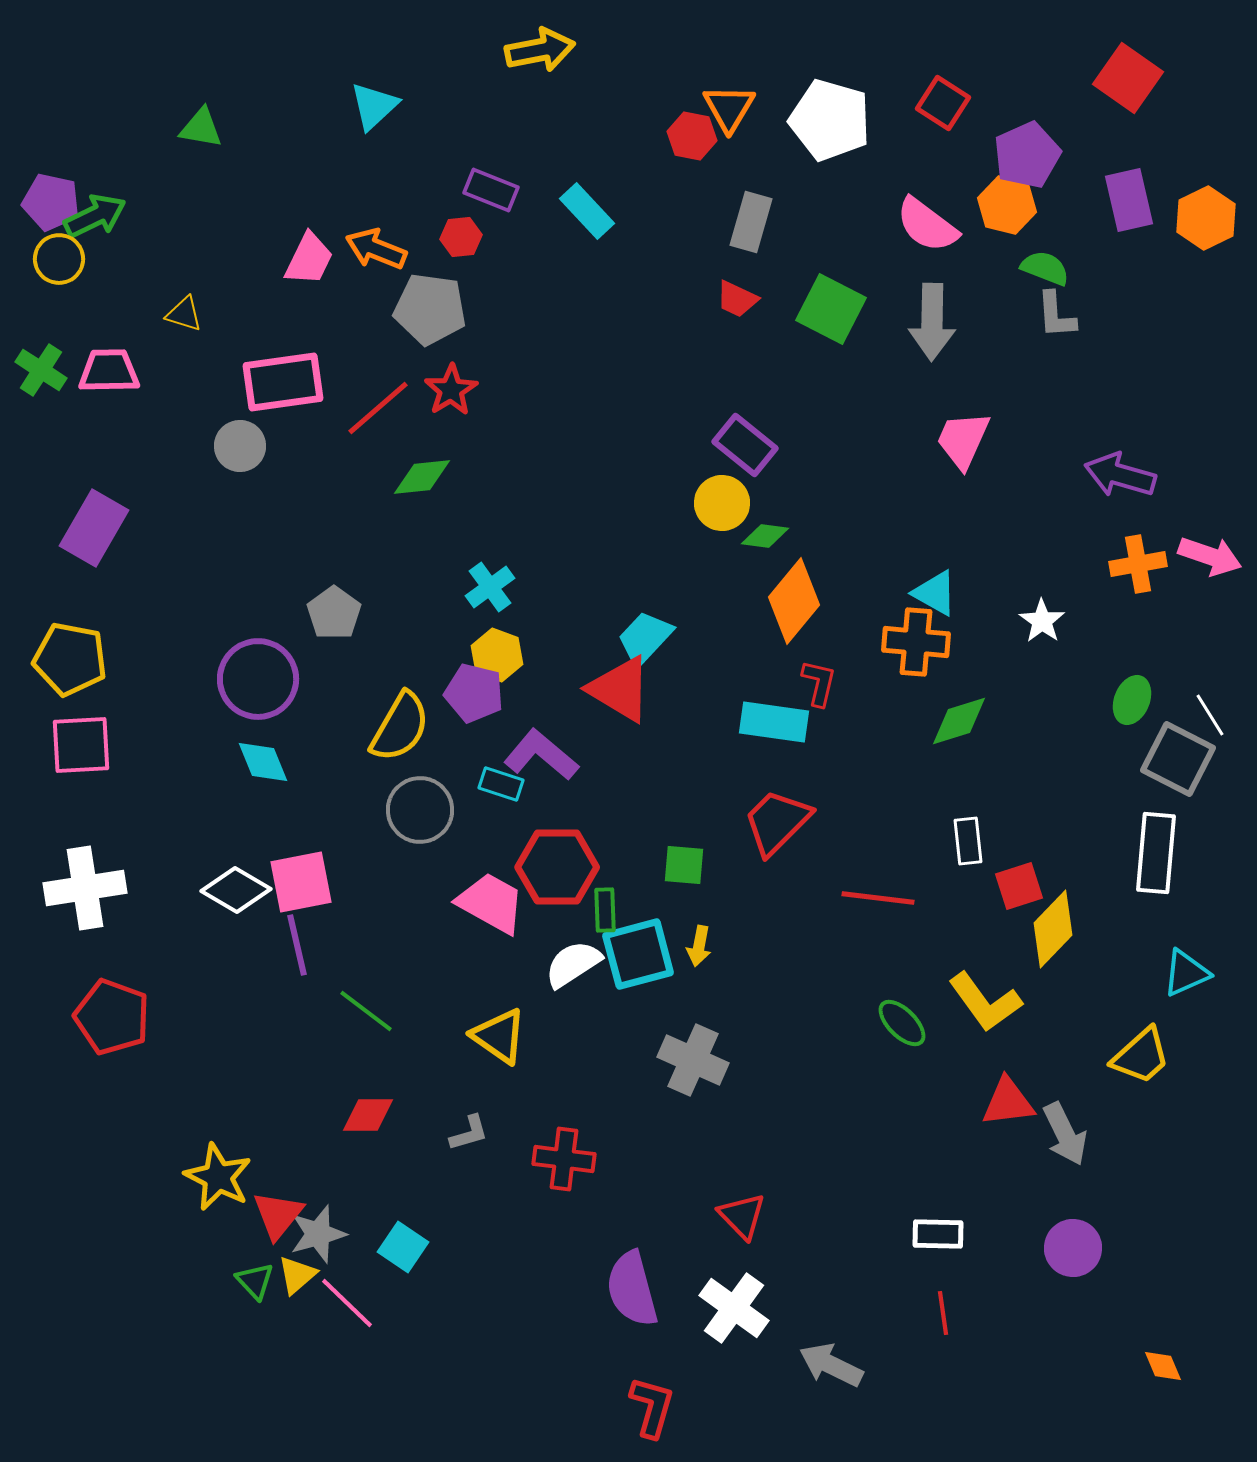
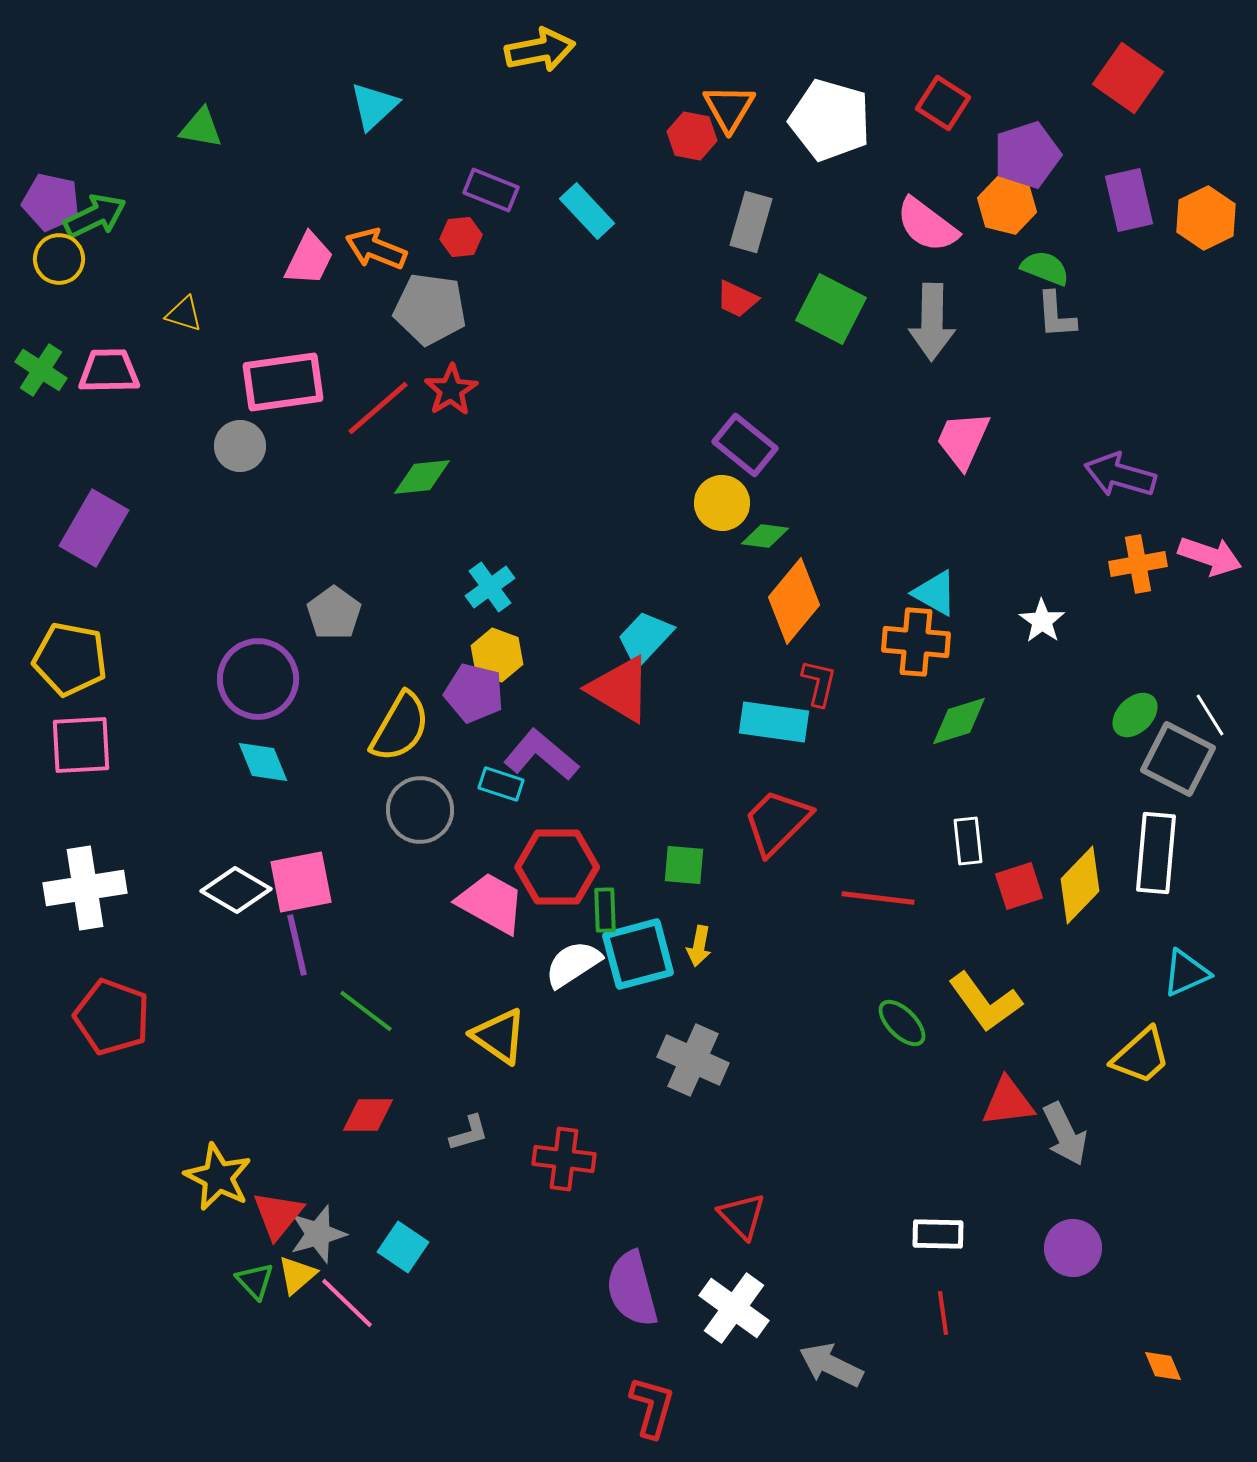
purple pentagon at (1027, 155): rotated 6 degrees clockwise
green ellipse at (1132, 700): moved 3 px right, 15 px down; rotated 24 degrees clockwise
yellow diamond at (1053, 929): moved 27 px right, 44 px up
